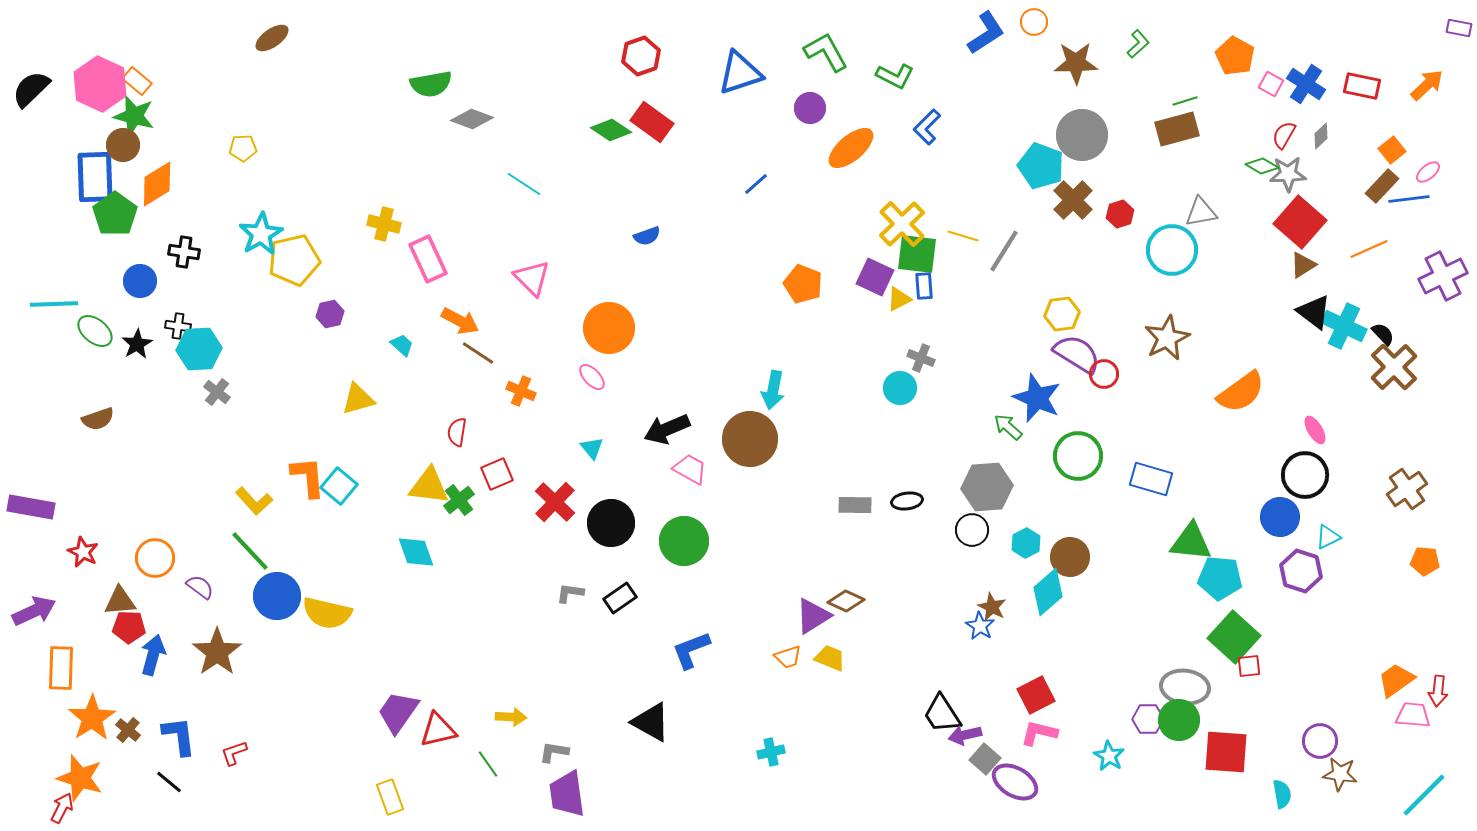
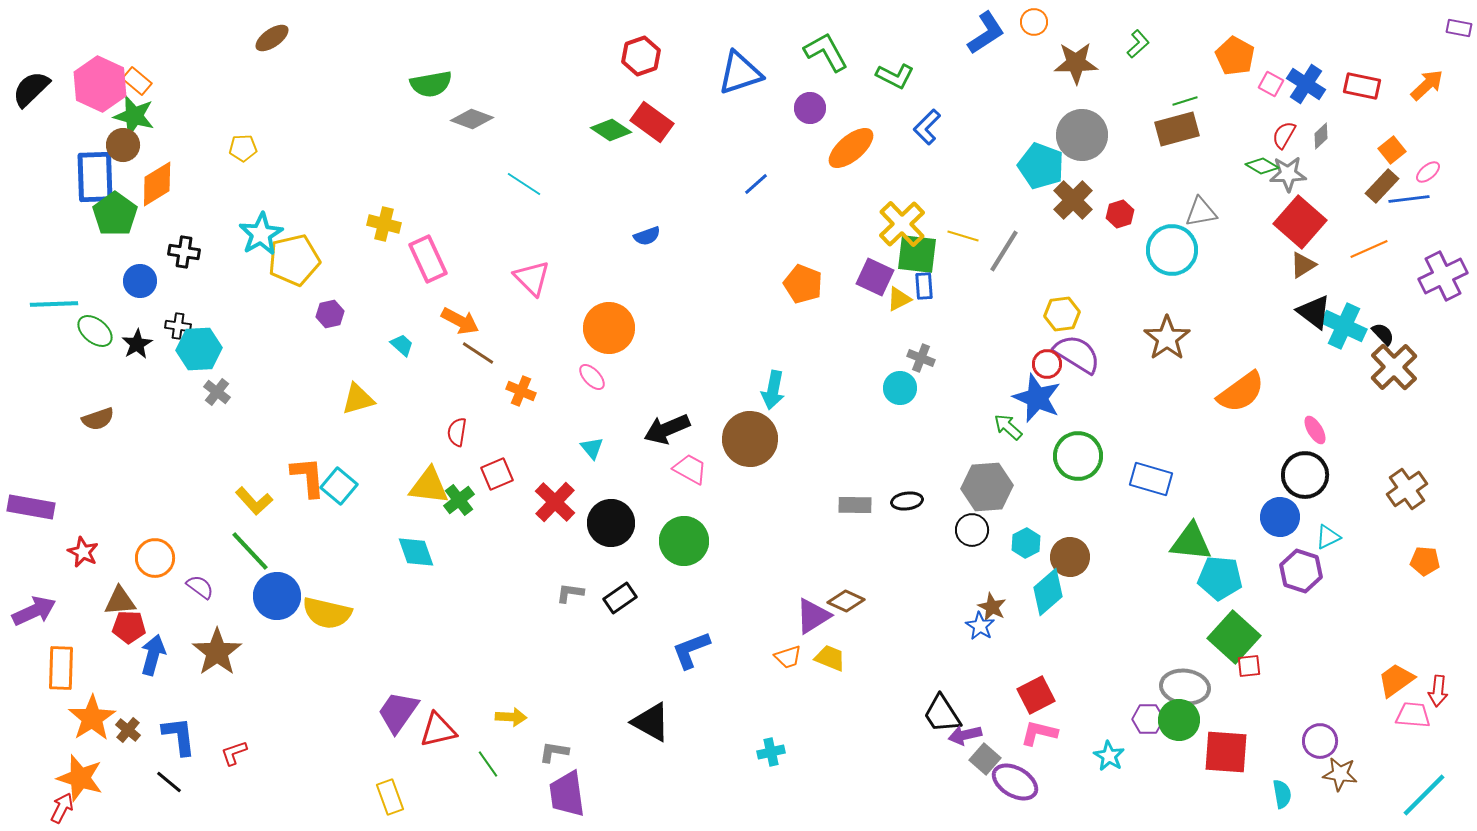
brown star at (1167, 338): rotated 9 degrees counterclockwise
red circle at (1104, 374): moved 57 px left, 10 px up
